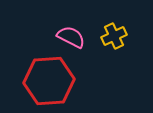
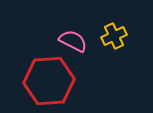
pink semicircle: moved 2 px right, 4 px down
